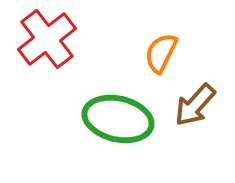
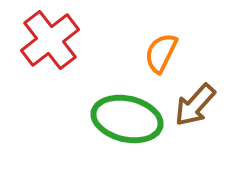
red cross: moved 3 px right, 1 px down
green ellipse: moved 9 px right
